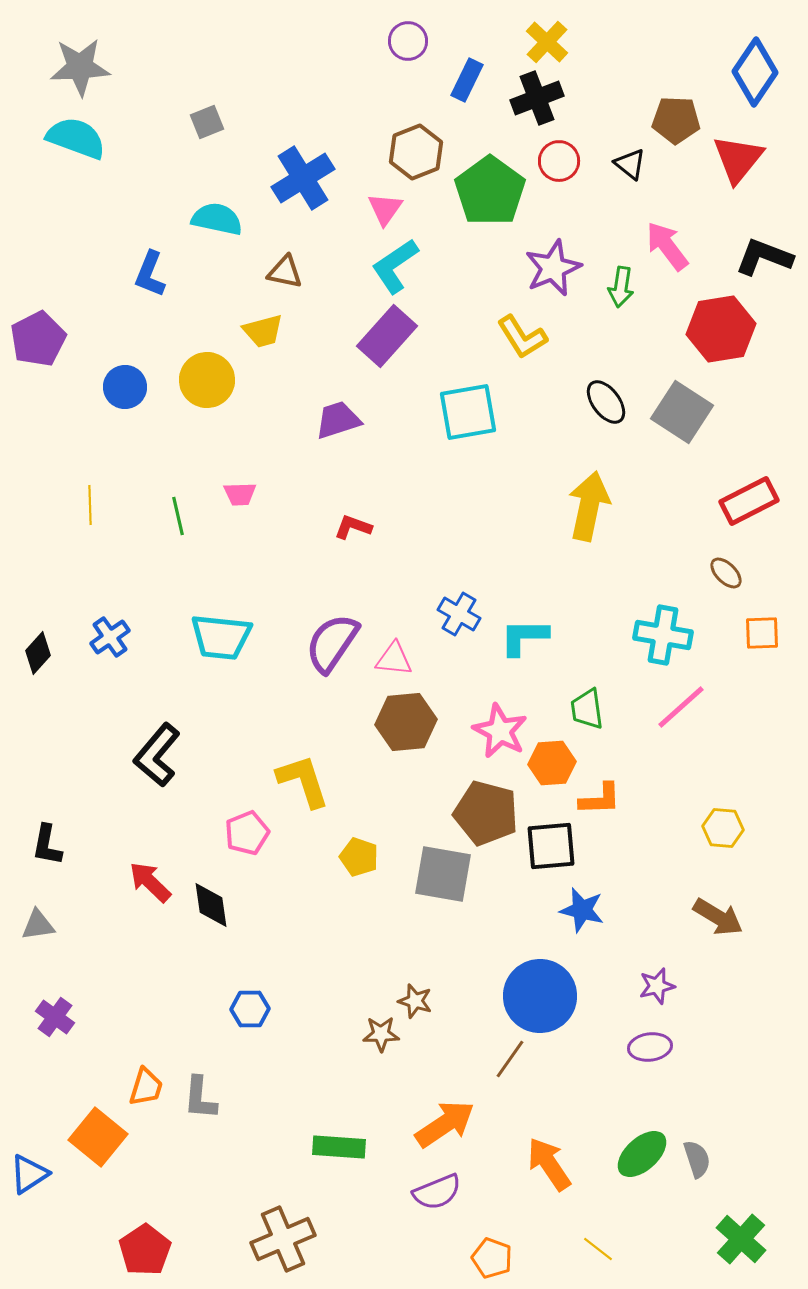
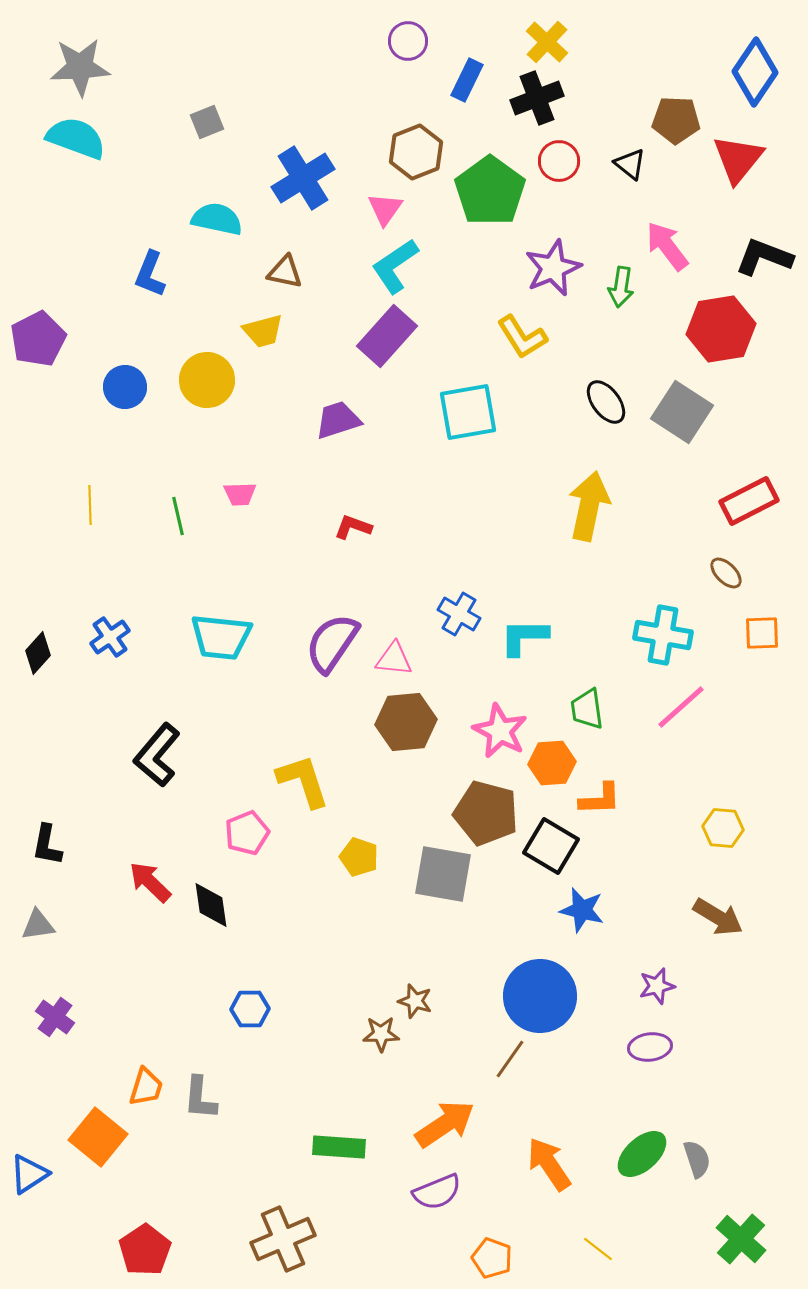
black square at (551, 846): rotated 36 degrees clockwise
